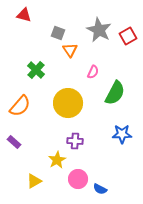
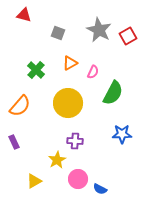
orange triangle: moved 13 px down; rotated 35 degrees clockwise
green semicircle: moved 2 px left
purple rectangle: rotated 24 degrees clockwise
